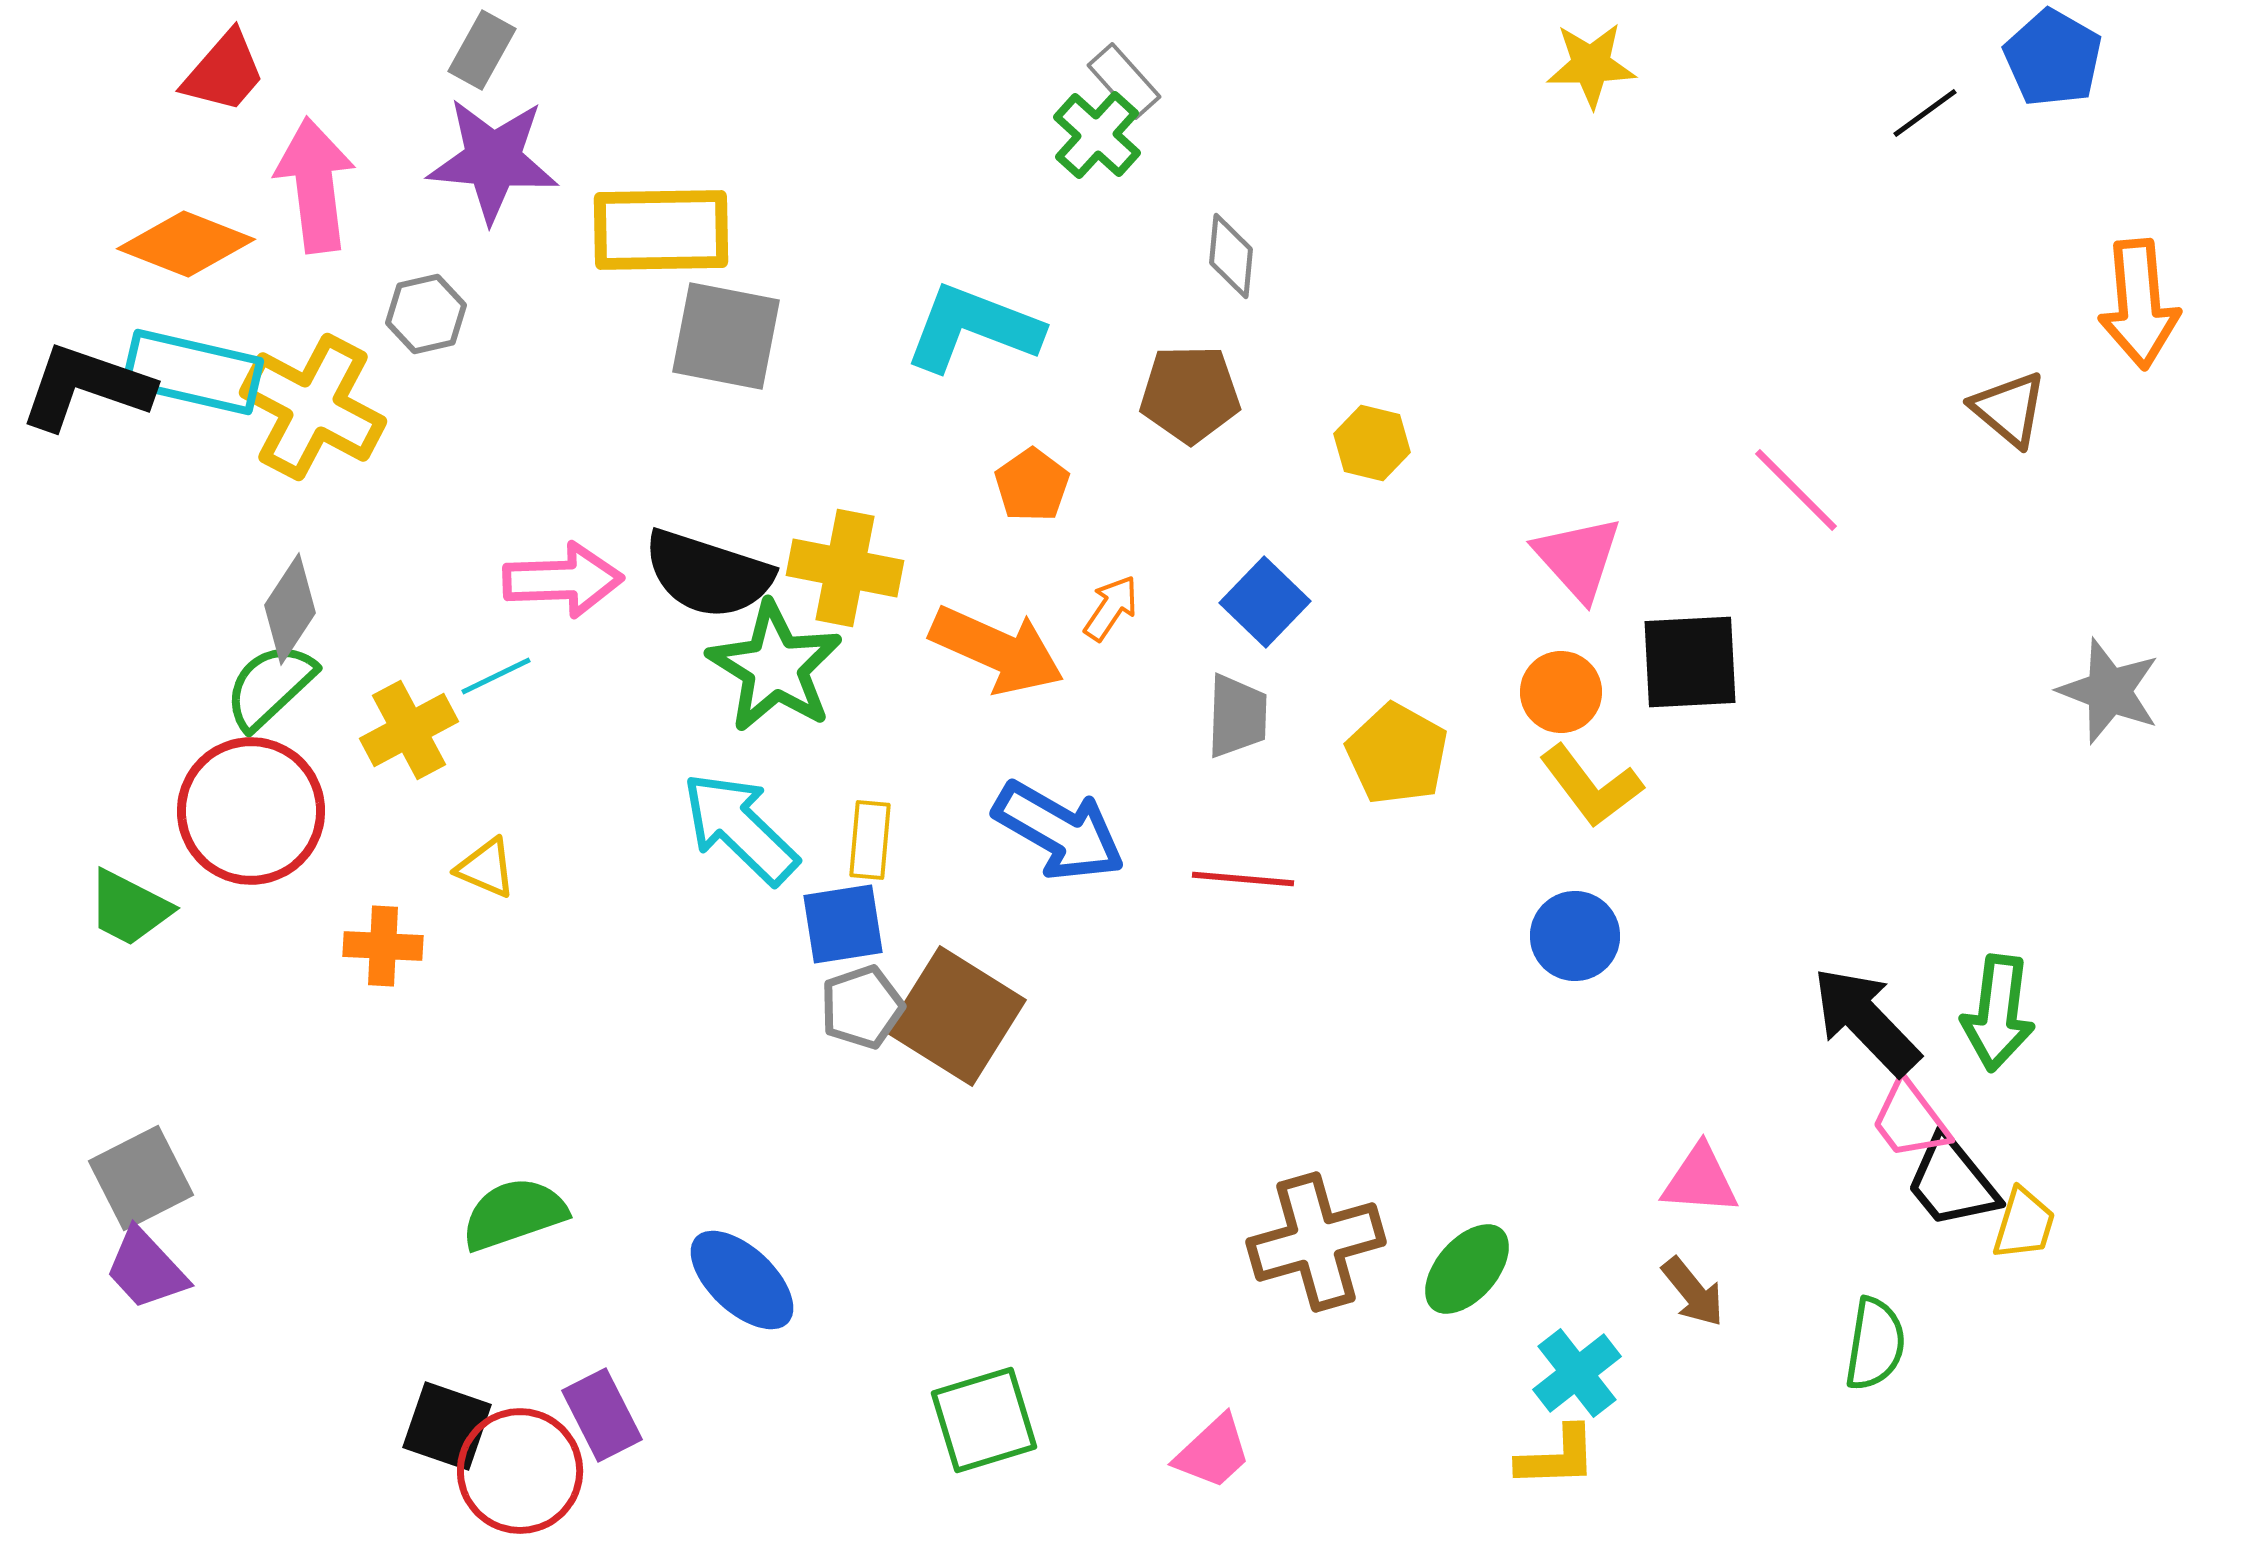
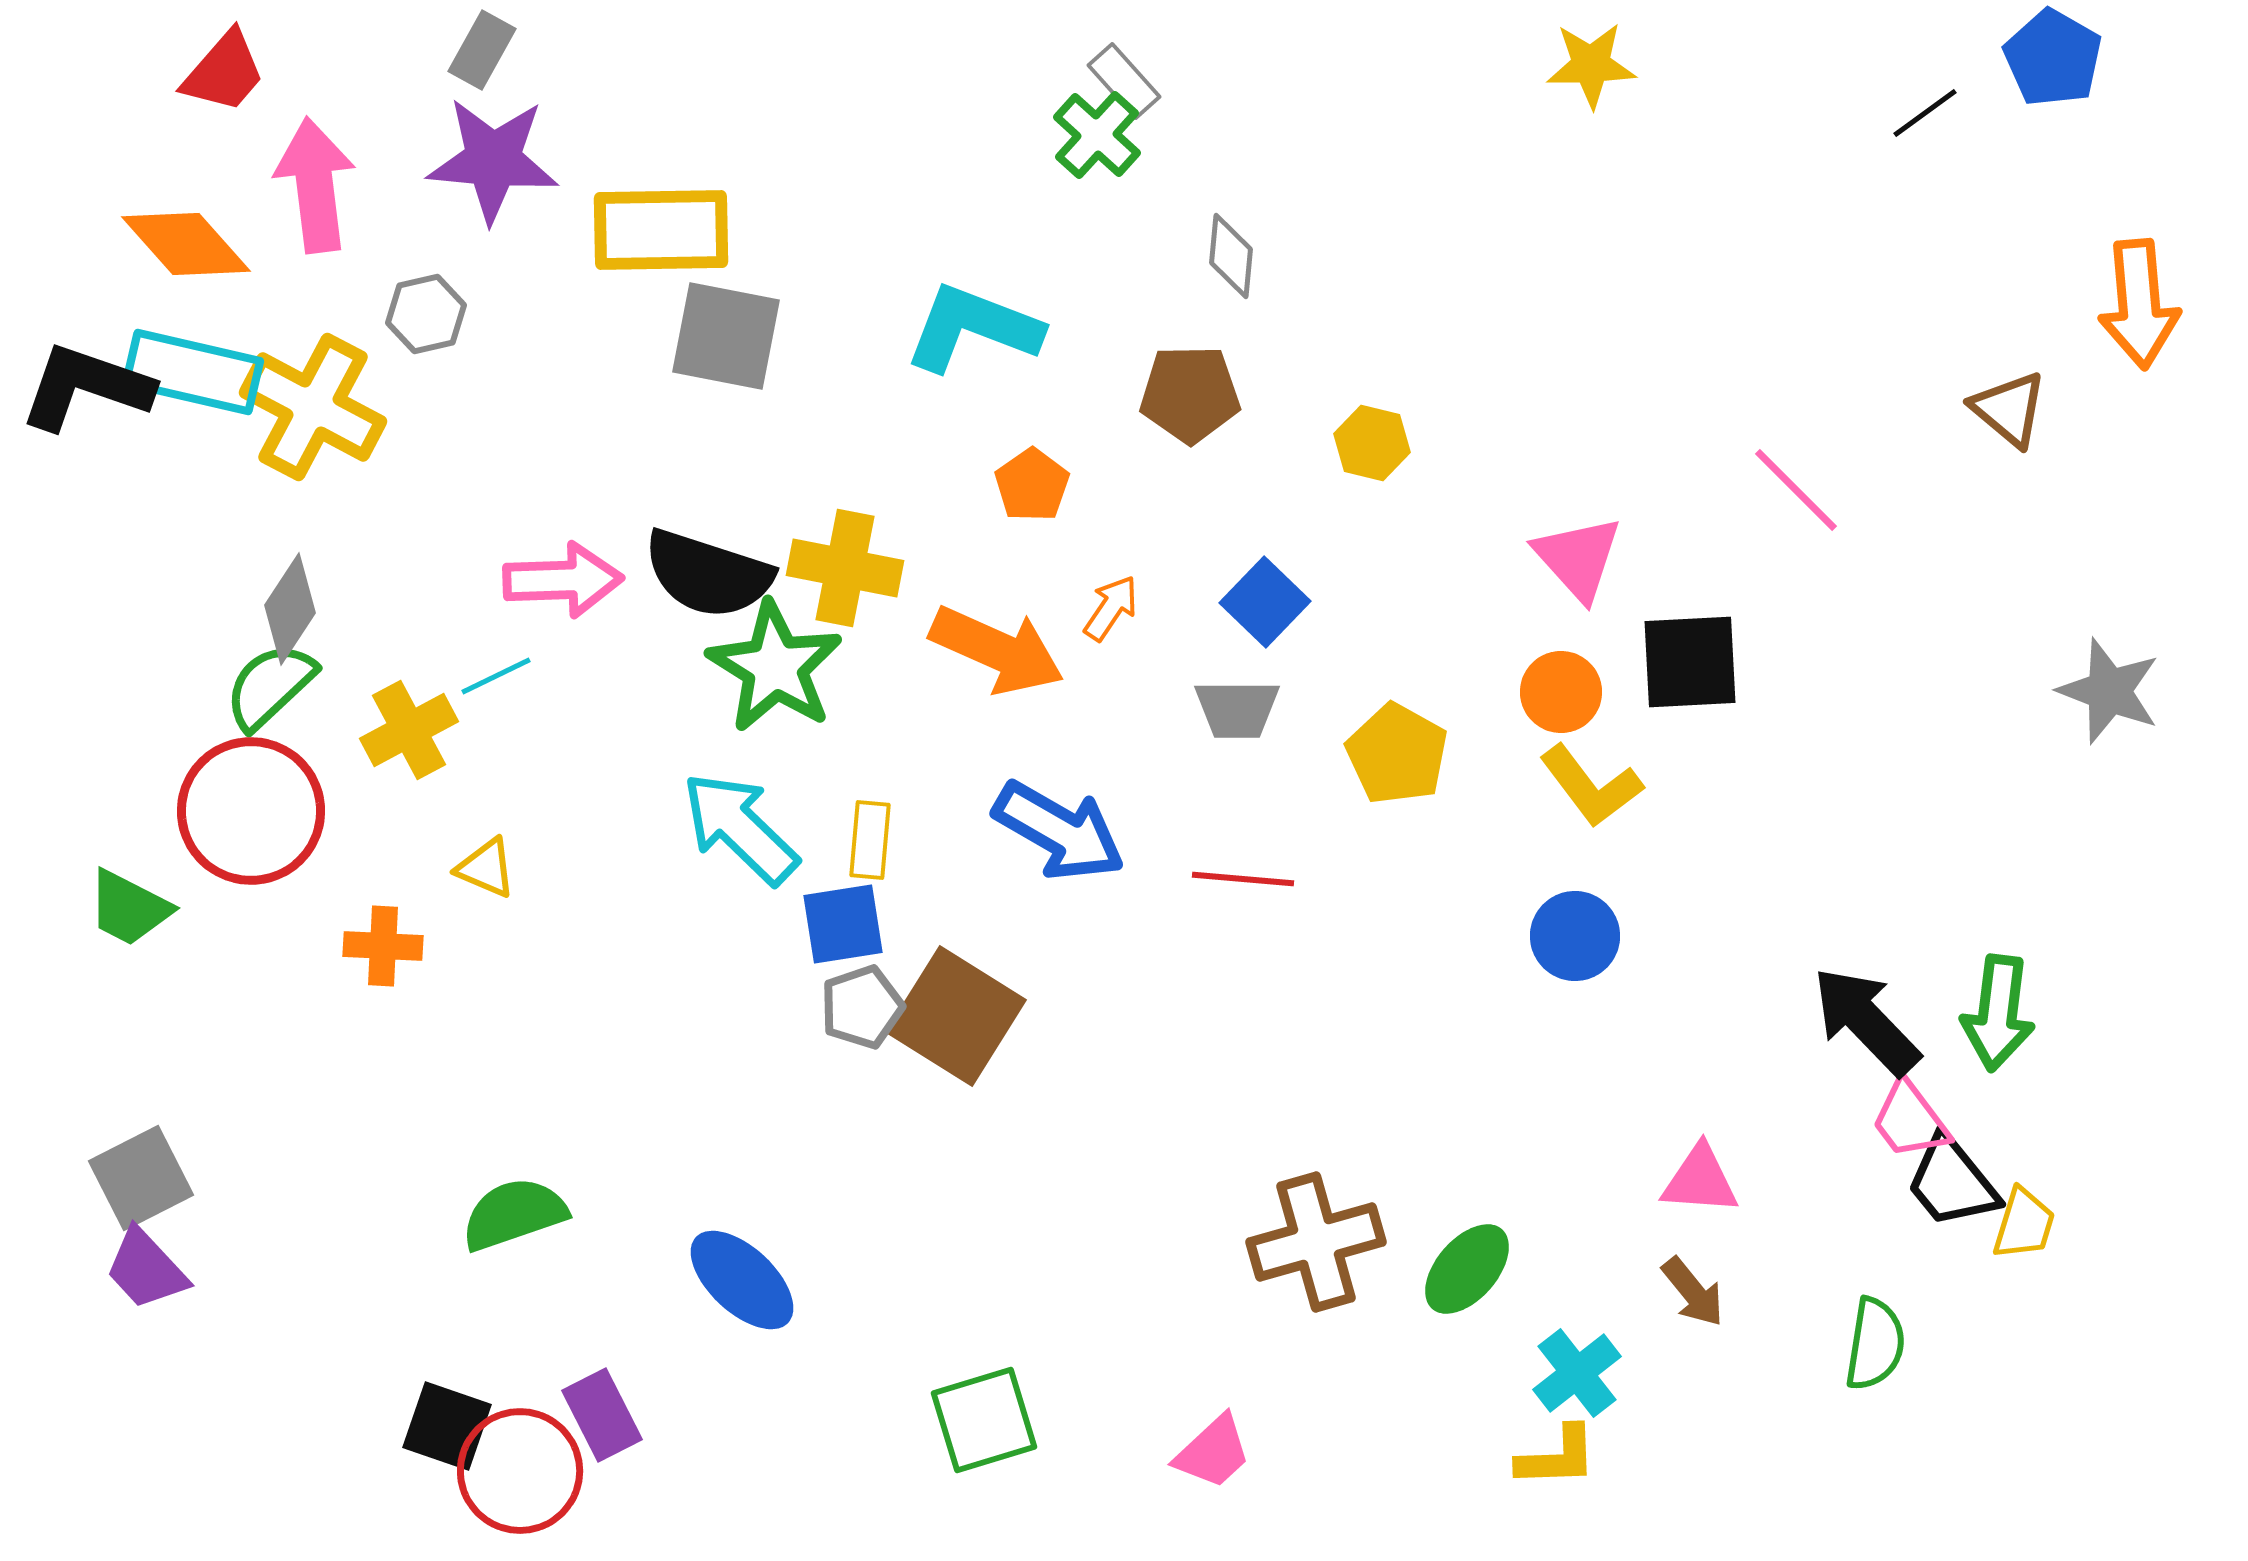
orange diamond at (186, 244): rotated 27 degrees clockwise
gray trapezoid at (1237, 716): moved 7 px up; rotated 88 degrees clockwise
